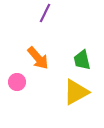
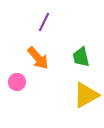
purple line: moved 1 px left, 9 px down
green trapezoid: moved 1 px left, 3 px up
yellow triangle: moved 10 px right, 3 px down
